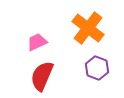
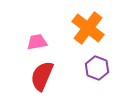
pink trapezoid: rotated 15 degrees clockwise
